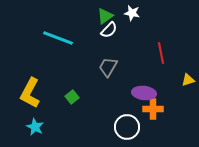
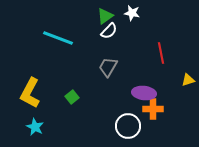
white semicircle: moved 1 px down
white circle: moved 1 px right, 1 px up
